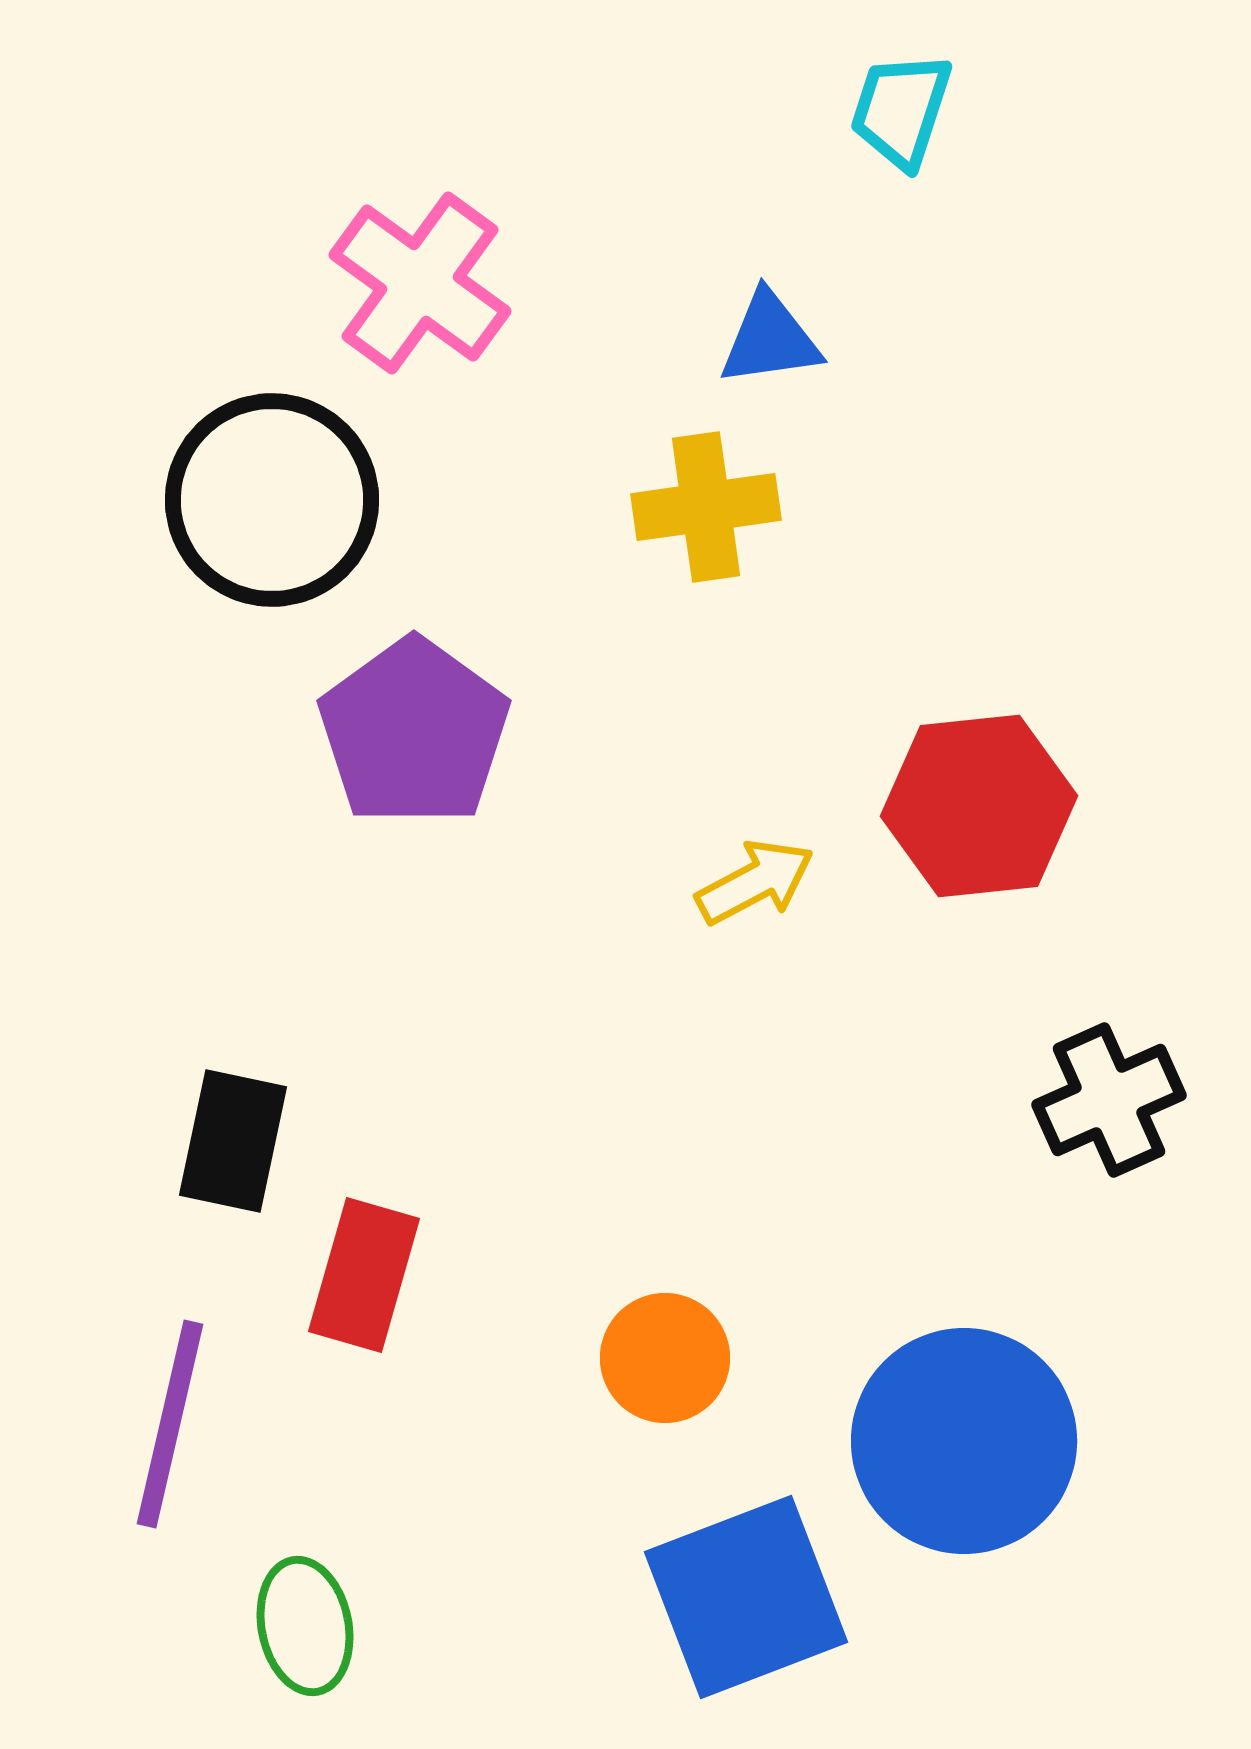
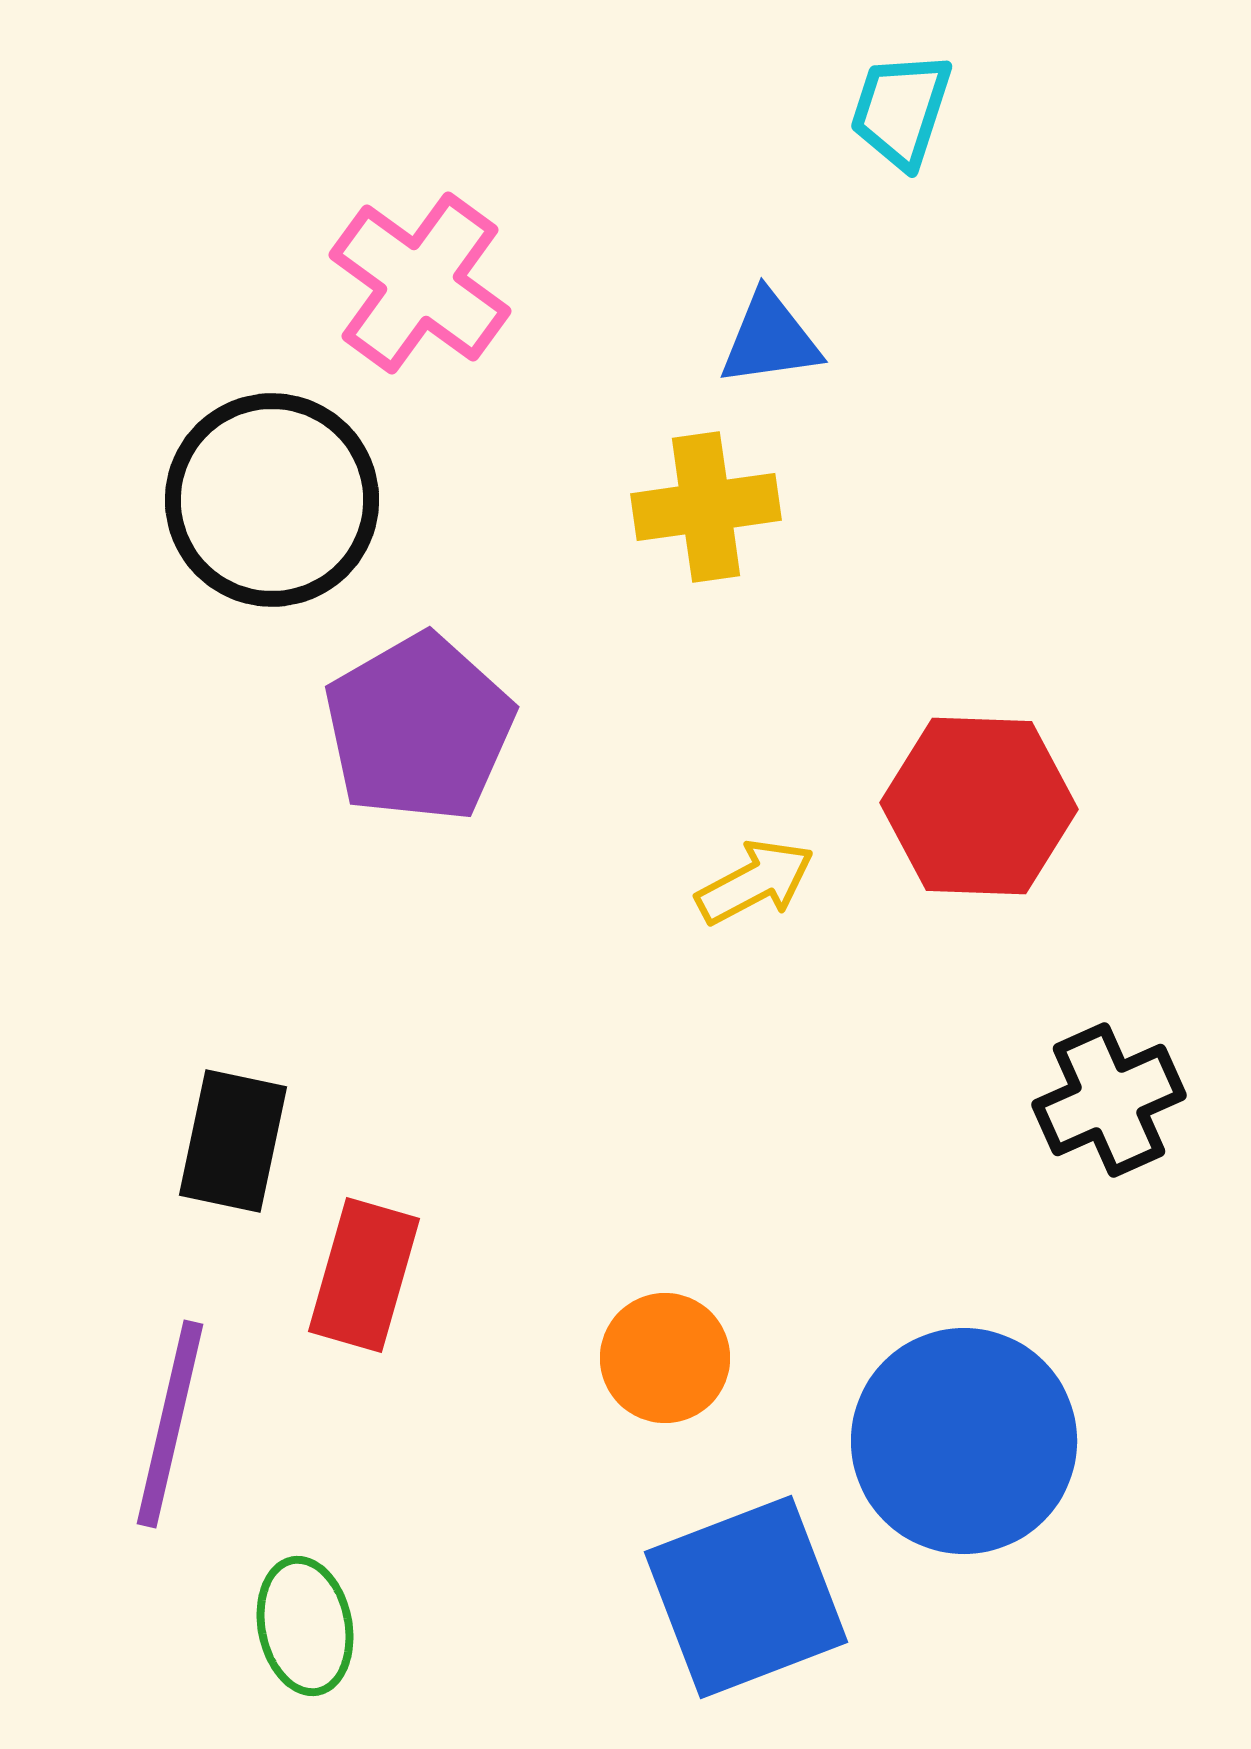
purple pentagon: moved 5 px right, 4 px up; rotated 6 degrees clockwise
red hexagon: rotated 8 degrees clockwise
